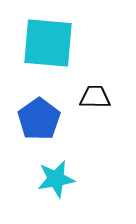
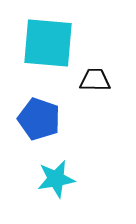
black trapezoid: moved 17 px up
blue pentagon: rotated 18 degrees counterclockwise
